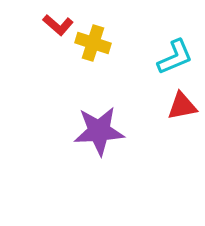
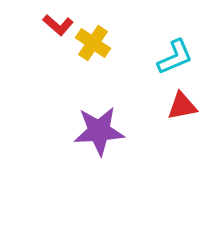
yellow cross: rotated 16 degrees clockwise
